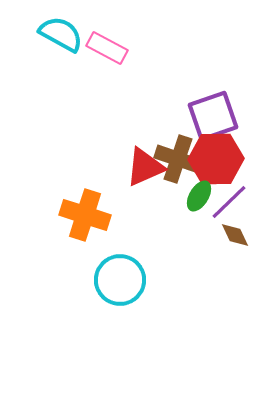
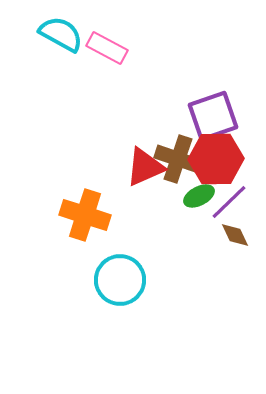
green ellipse: rotated 32 degrees clockwise
